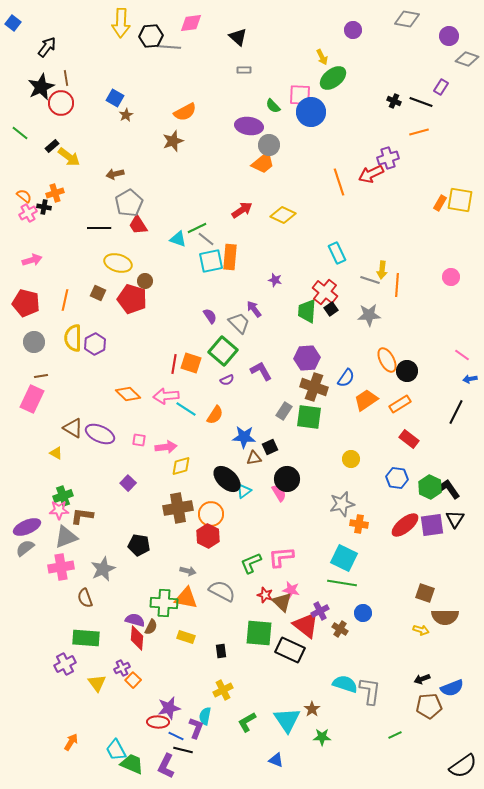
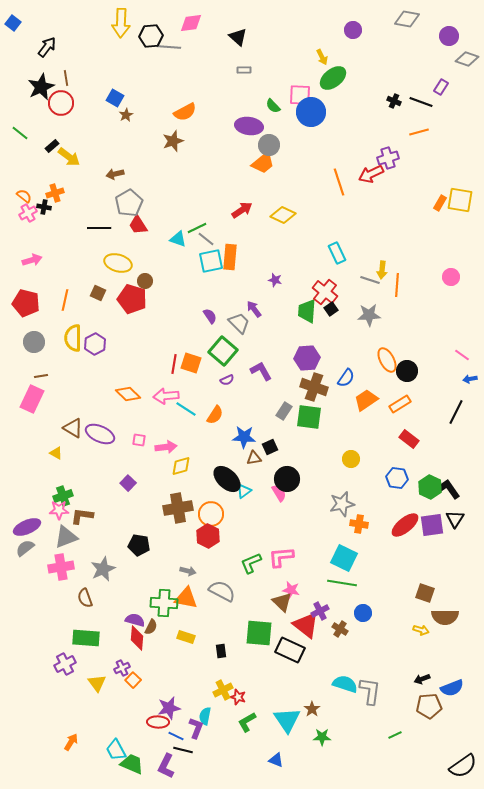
red star at (265, 595): moved 27 px left, 102 px down
